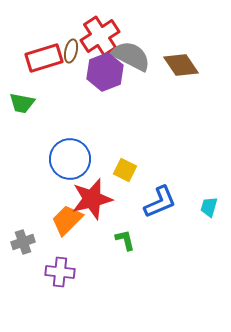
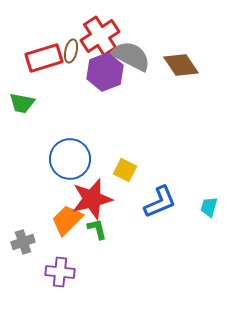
green L-shape: moved 28 px left, 11 px up
